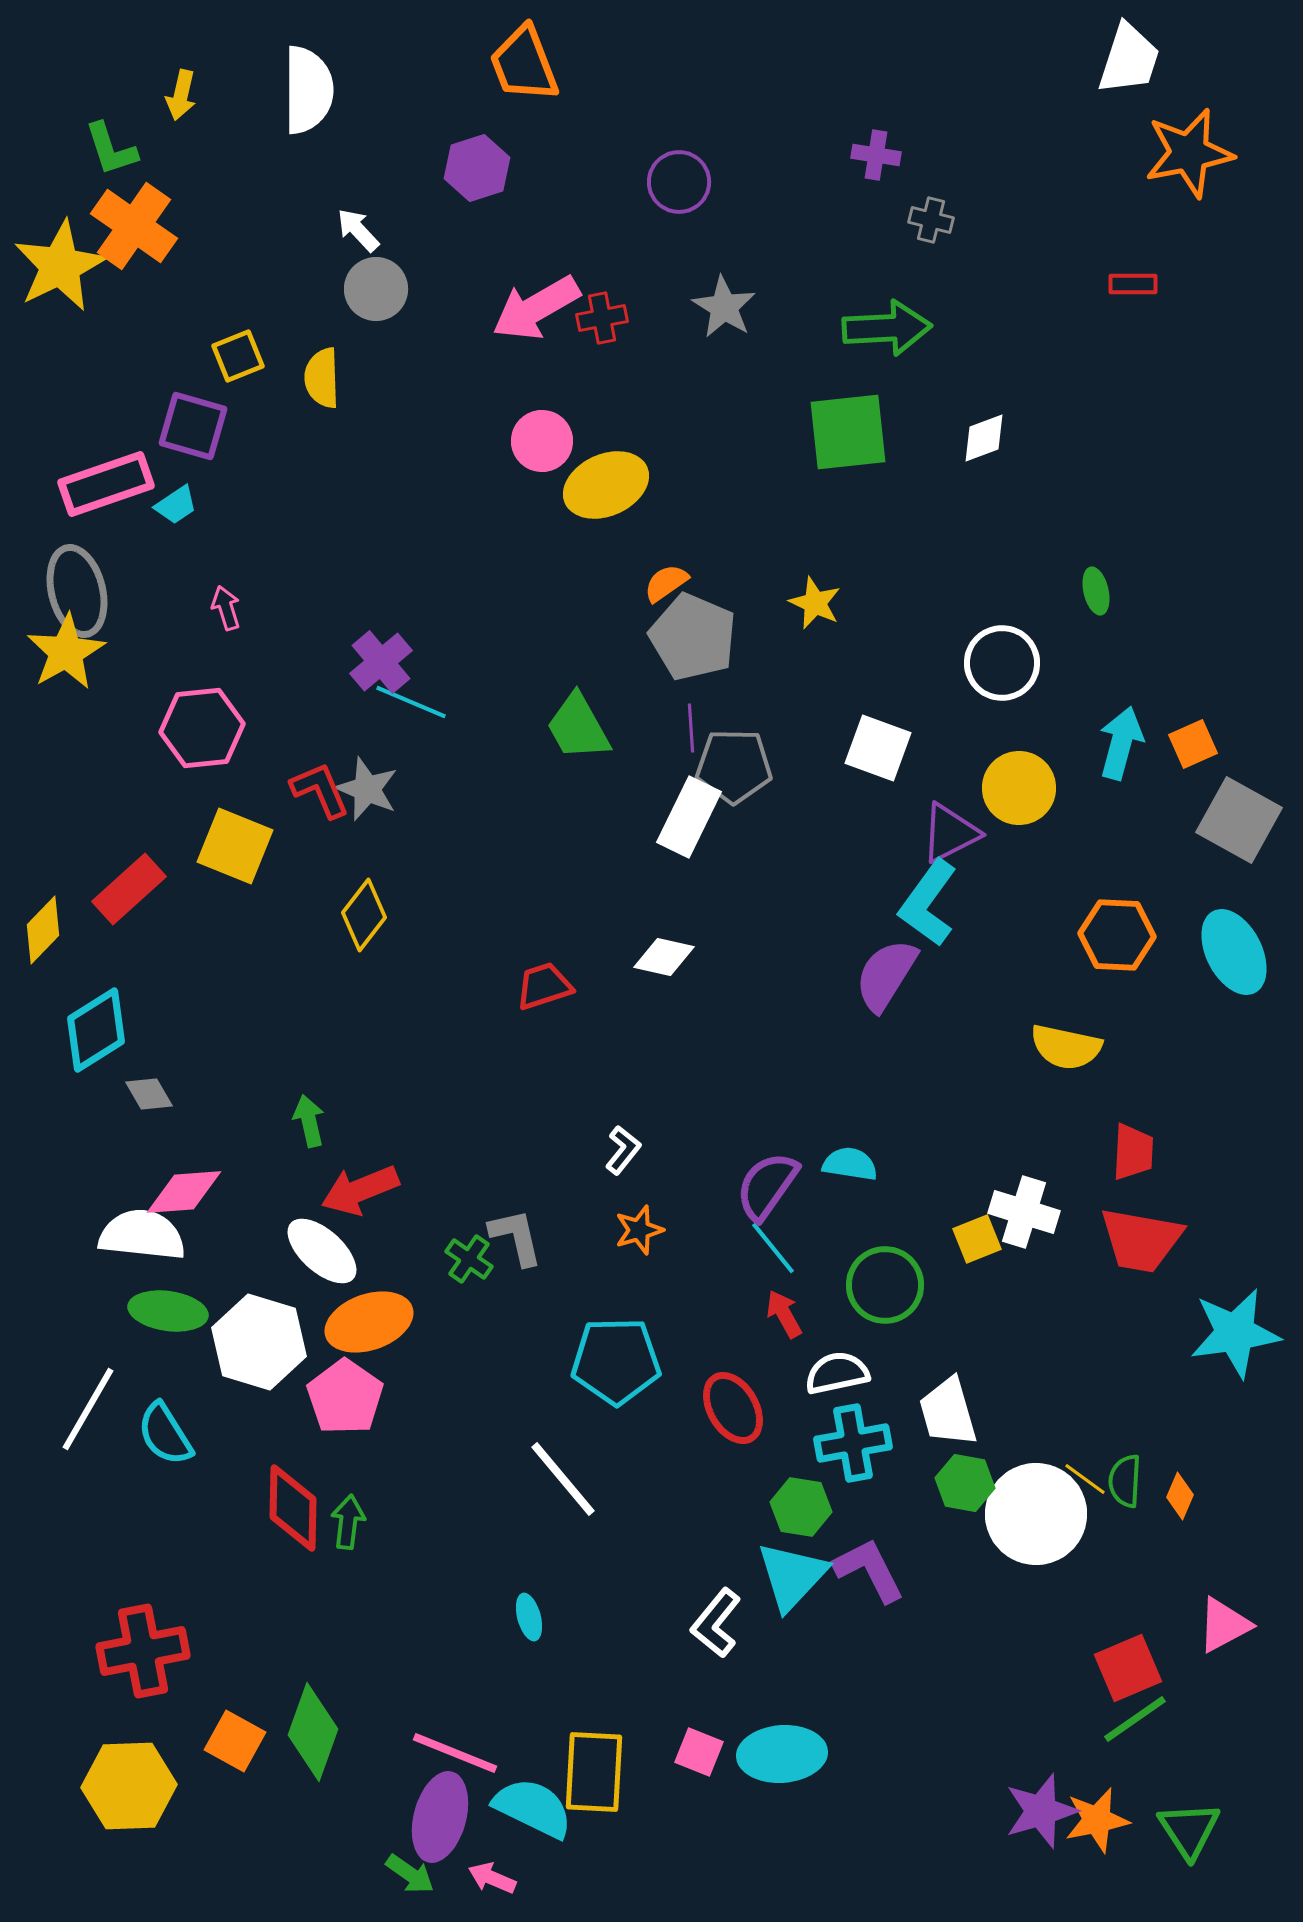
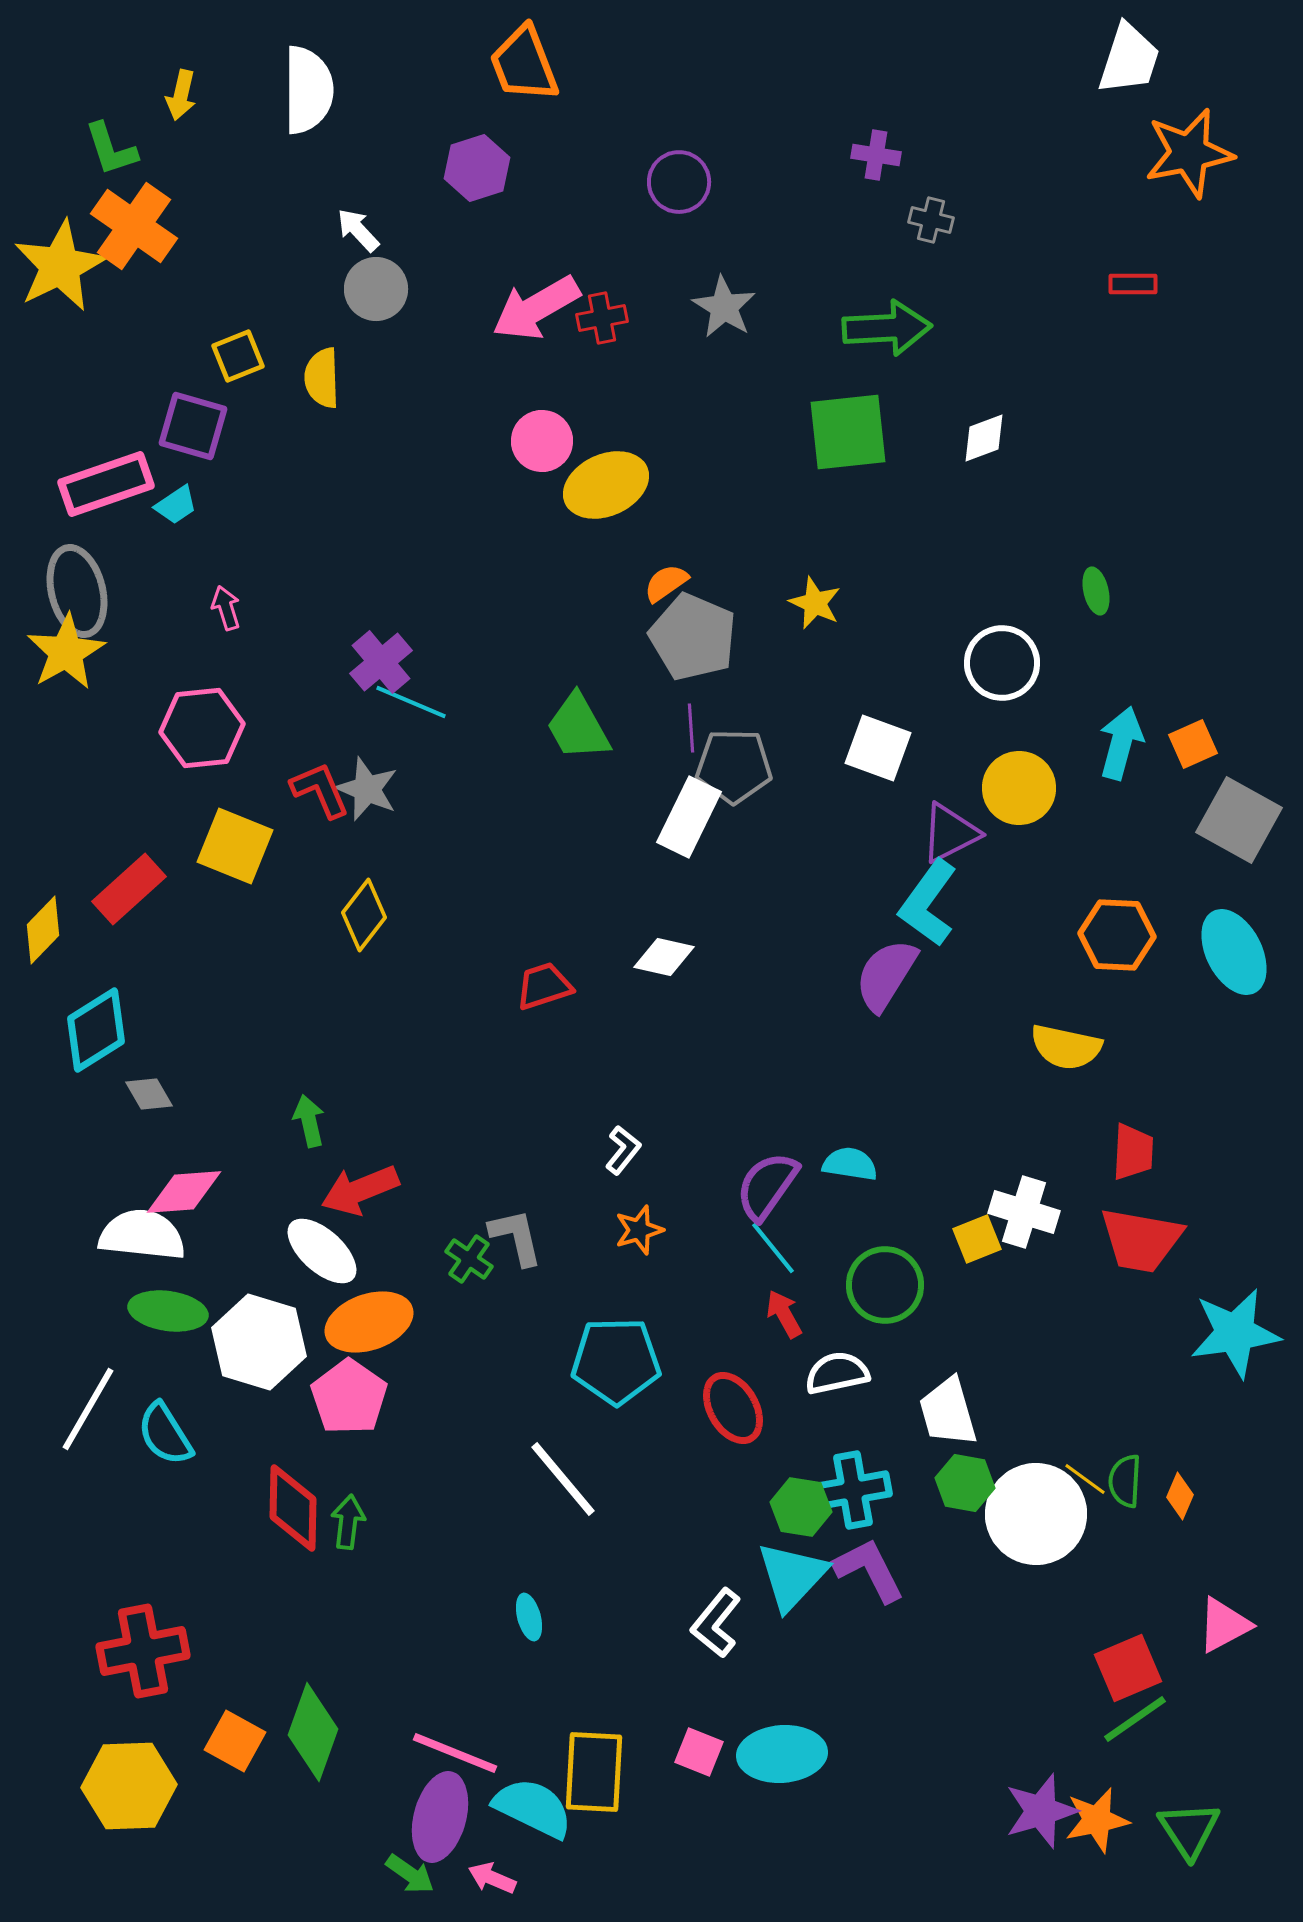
pink pentagon at (345, 1397): moved 4 px right
cyan cross at (853, 1443): moved 47 px down
